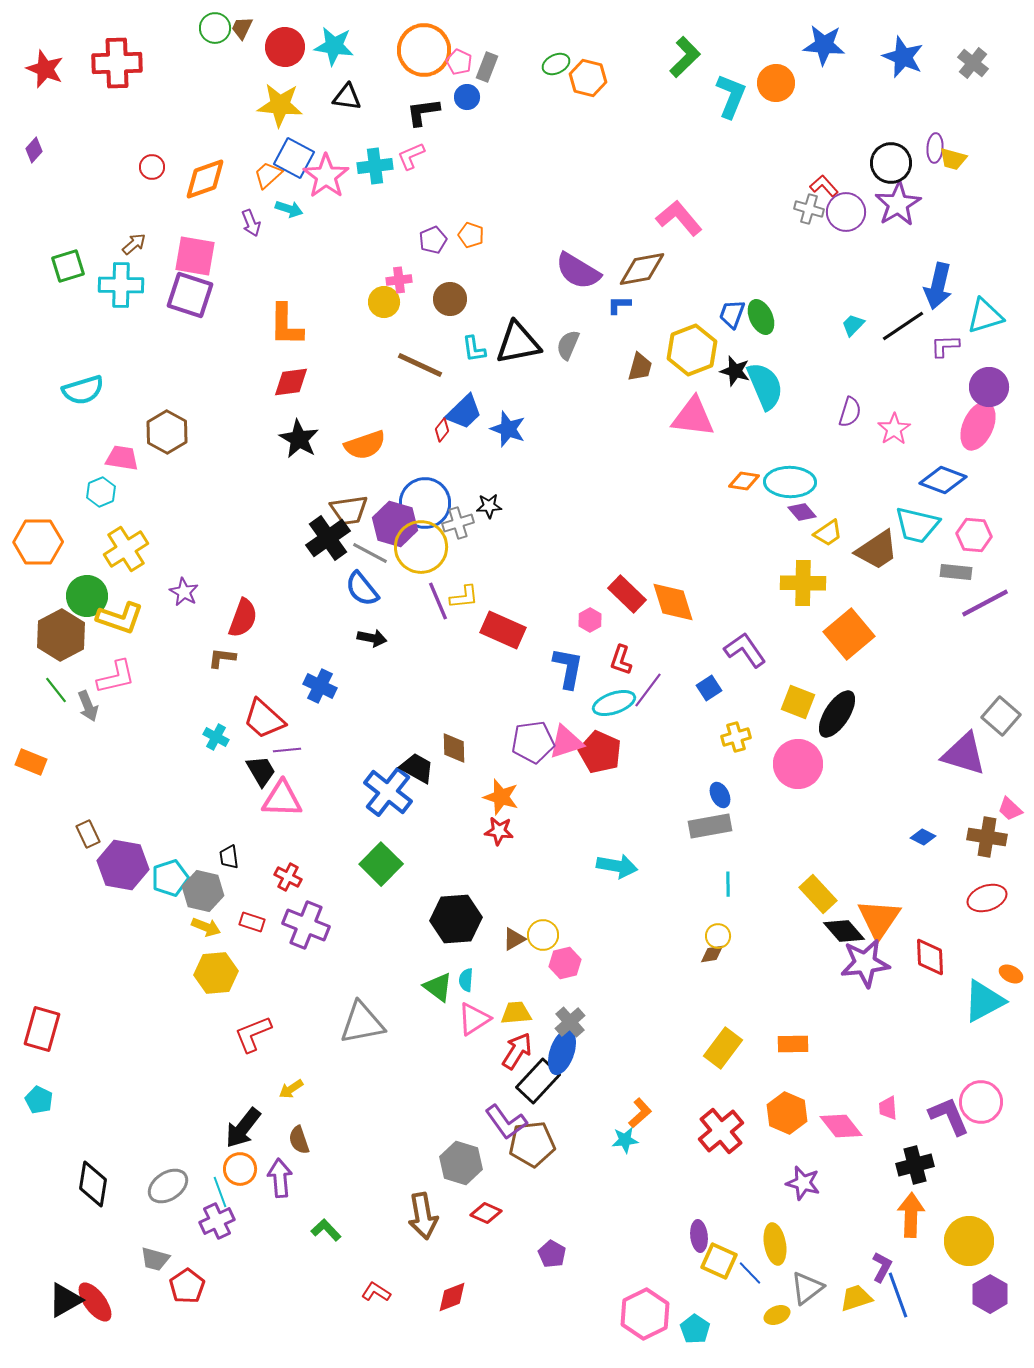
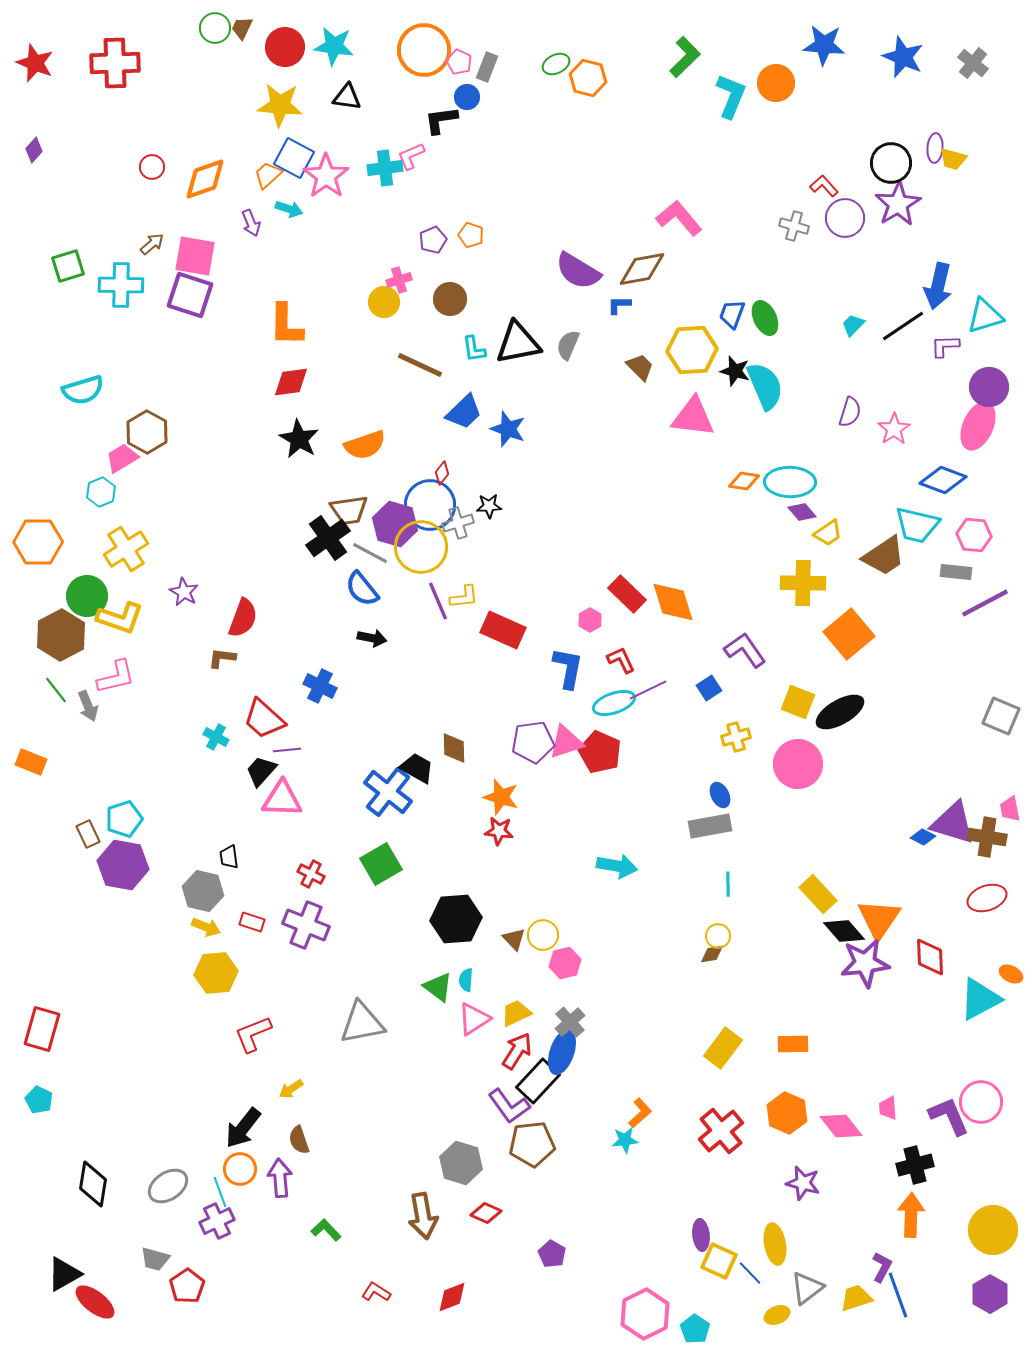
red cross at (117, 63): moved 2 px left
red star at (45, 69): moved 10 px left, 6 px up
black L-shape at (423, 112): moved 18 px right, 8 px down
cyan cross at (375, 166): moved 10 px right, 2 px down
gray cross at (809, 209): moved 15 px left, 17 px down
purple circle at (846, 212): moved 1 px left, 6 px down
brown arrow at (134, 244): moved 18 px right
pink cross at (399, 280): rotated 10 degrees counterclockwise
green ellipse at (761, 317): moved 4 px right, 1 px down
yellow hexagon at (692, 350): rotated 18 degrees clockwise
brown trapezoid at (640, 367): rotated 60 degrees counterclockwise
red diamond at (442, 430): moved 43 px down
brown hexagon at (167, 432): moved 20 px left
pink trapezoid at (122, 458): rotated 40 degrees counterclockwise
blue circle at (425, 503): moved 5 px right, 2 px down
brown trapezoid at (877, 550): moved 7 px right, 6 px down
red L-shape at (621, 660): rotated 136 degrees clockwise
purple line at (648, 690): rotated 27 degrees clockwise
black ellipse at (837, 714): moved 3 px right, 2 px up; rotated 27 degrees clockwise
gray square at (1001, 716): rotated 18 degrees counterclockwise
purple triangle at (964, 754): moved 11 px left, 69 px down
black trapezoid at (261, 771): rotated 108 degrees counterclockwise
pink trapezoid at (1010, 809): rotated 36 degrees clockwise
green square at (381, 864): rotated 15 degrees clockwise
red cross at (288, 877): moved 23 px right, 3 px up
cyan pentagon at (170, 878): moved 46 px left, 59 px up
brown triangle at (514, 939): rotated 45 degrees counterclockwise
cyan triangle at (984, 1001): moved 4 px left, 2 px up
yellow trapezoid at (516, 1013): rotated 20 degrees counterclockwise
purple L-shape at (506, 1122): moved 3 px right, 16 px up
purple ellipse at (699, 1236): moved 2 px right, 1 px up
yellow circle at (969, 1241): moved 24 px right, 11 px up
black triangle at (65, 1300): moved 1 px left, 26 px up
red ellipse at (95, 1302): rotated 15 degrees counterclockwise
